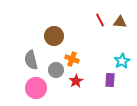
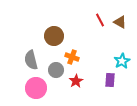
brown triangle: rotated 24 degrees clockwise
orange cross: moved 2 px up
